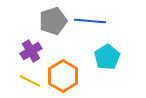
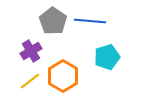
gray pentagon: rotated 20 degrees counterclockwise
cyan pentagon: rotated 15 degrees clockwise
yellow line: rotated 65 degrees counterclockwise
